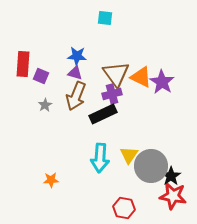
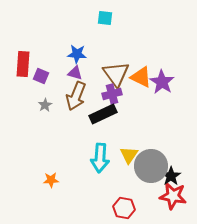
blue star: moved 2 px up
